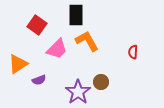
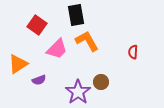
black rectangle: rotated 10 degrees counterclockwise
